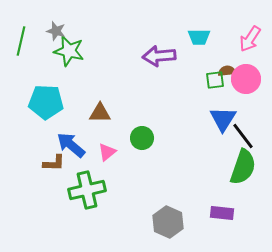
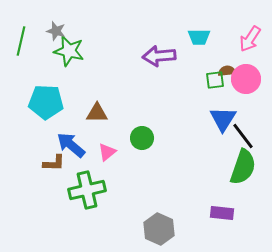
brown triangle: moved 3 px left
gray hexagon: moved 9 px left, 7 px down
